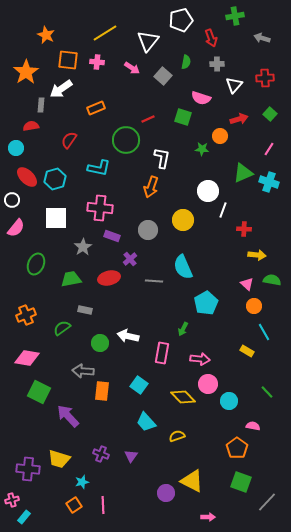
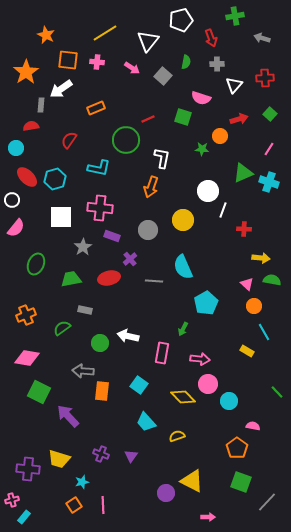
white square at (56, 218): moved 5 px right, 1 px up
yellow arrow at (257, 255): moved 4 px right, 3 px down
green line at (267, 392): moved 10 px right
